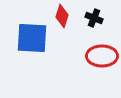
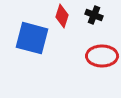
black cross: moved 3 px up
blue square: rotated 12 degrees clockwise
